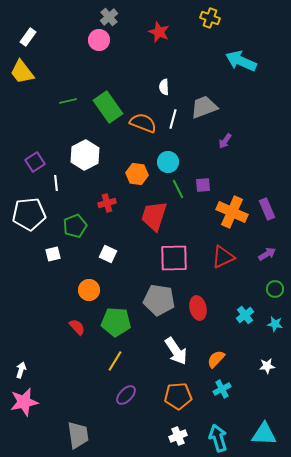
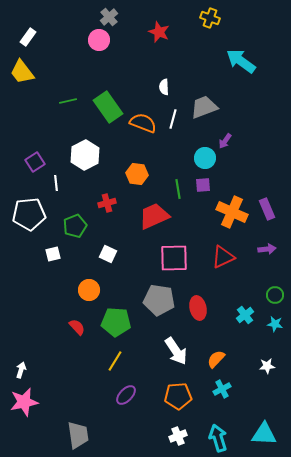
cyan arrow at (241, 61): rotated 12 degrees clockwise
cyan circle at (168, 162): moved 37 px right, 4 px up
green line at (178, 189): rotated 18 degrees clockwise
red trapezoid at (154, 216): rotated 48 degrees clockwise
purple arrow at (267, 254): moved 5 px up; rotated 24 degrees clockwise
green circle at (275, 289): moved 6 px down
